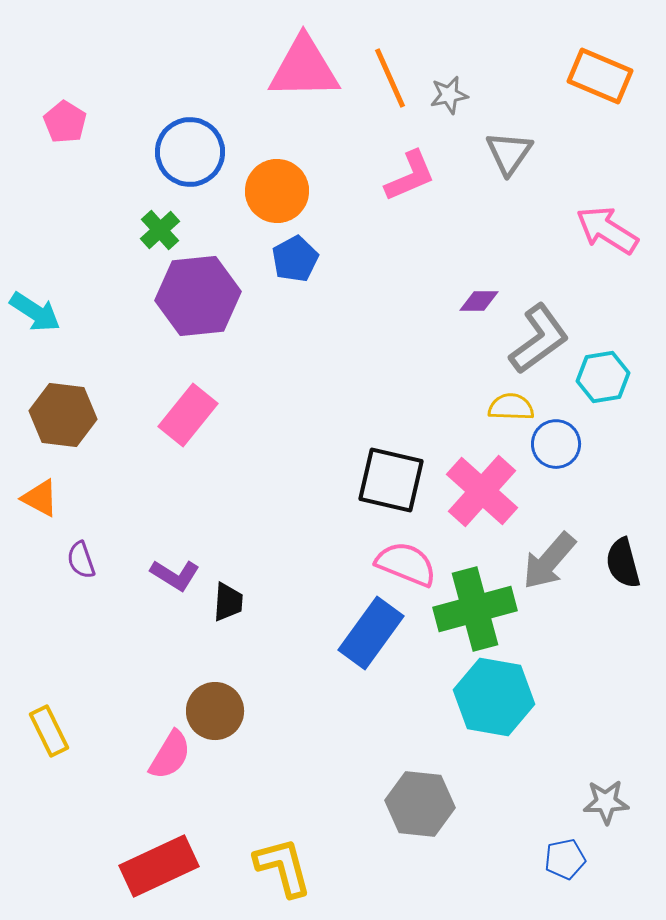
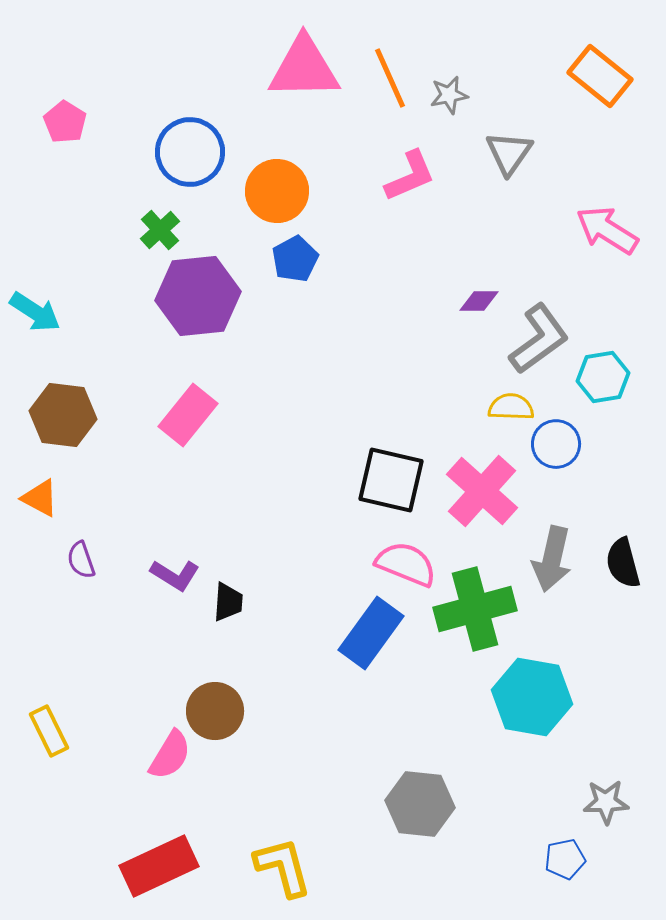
orange rectangle at (600, 76): rotated 16 degrees clockwise
gray arrow at (549, 561): moved 3 px right, 2 px up; rotated 28 degrees counterclockwise
cyan hexagon at (494, 697): moved 38 px right
